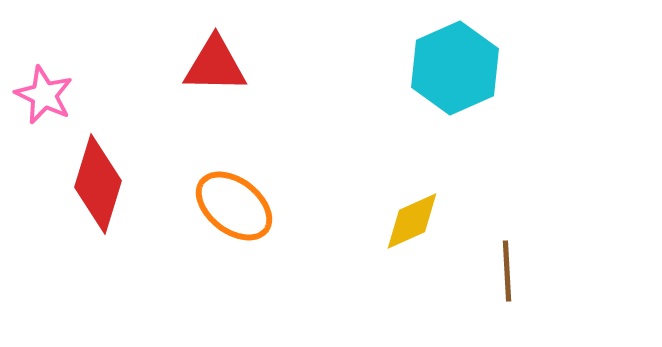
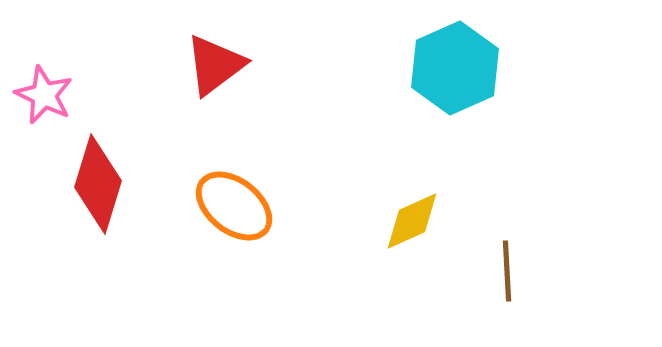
red triangle: rotated 38 degrees counterclockwise
